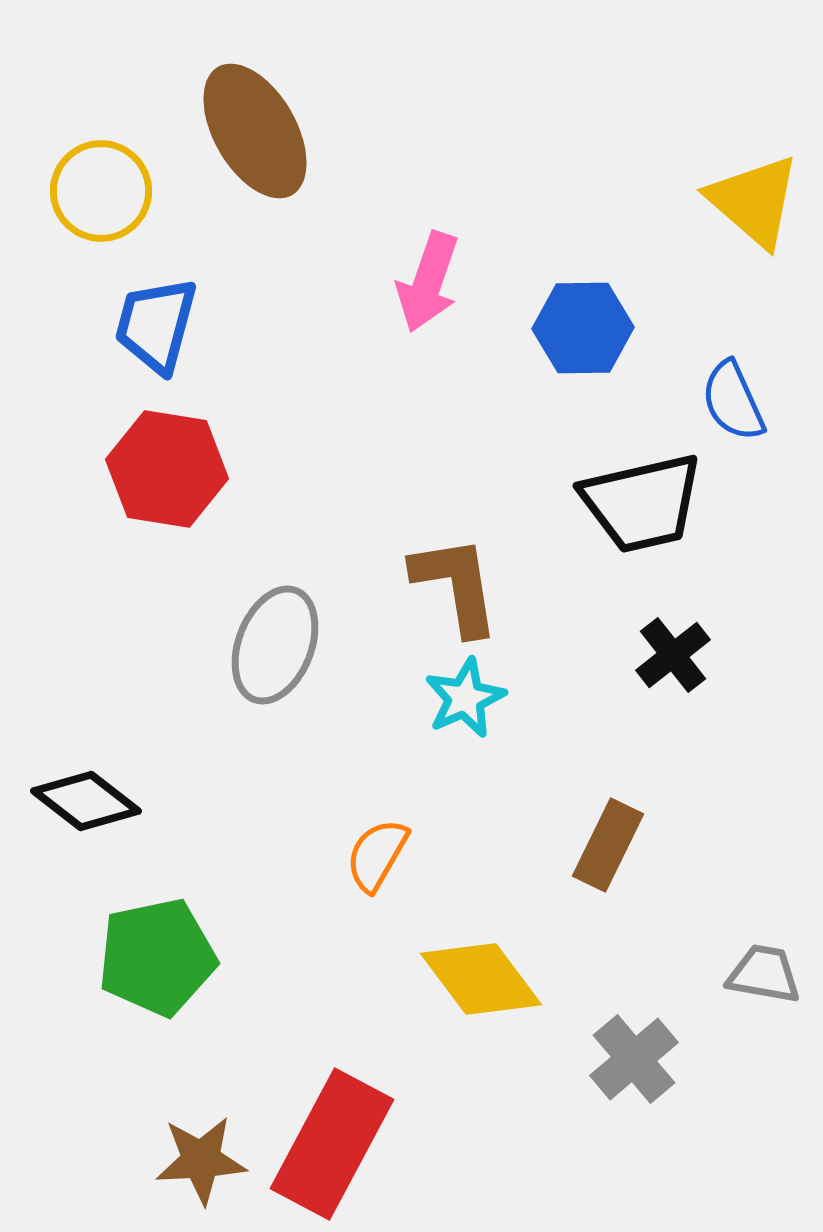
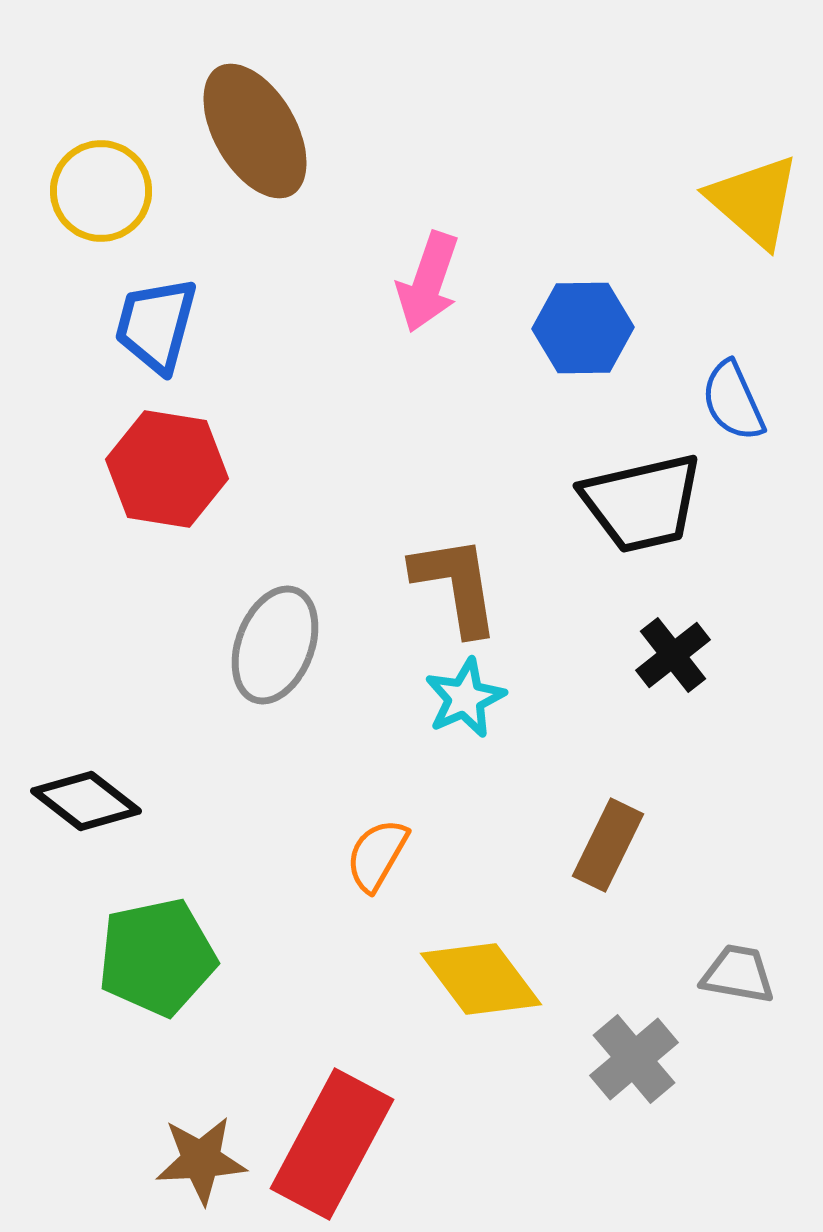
gray trapezoid: moved 26 px left
